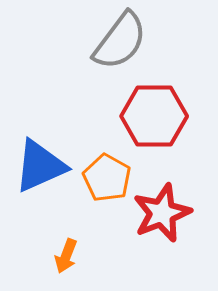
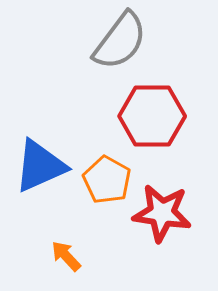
red hexagon: moved 2 px left
orange pentagon: moved 2 px down
red star: rotated 30 degrees clockwise
orange arrow: rotated 116 degrees clockwise
